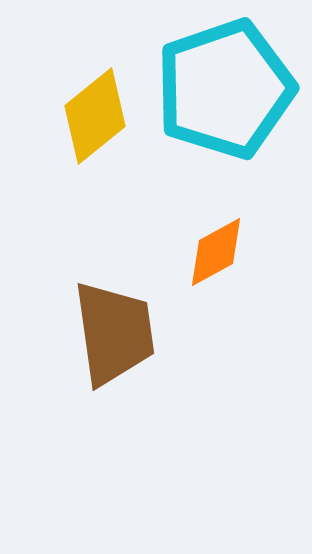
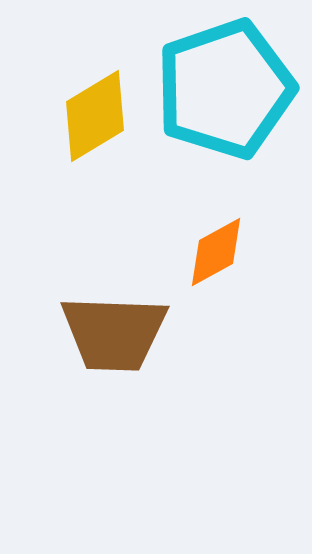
yellow diamond: rotated 8 degrees clockwise
brown trapezoid: rotated 100 degrees clockwise
